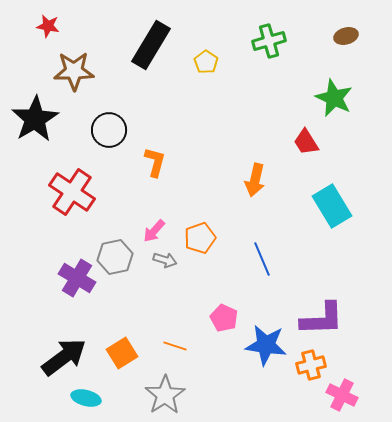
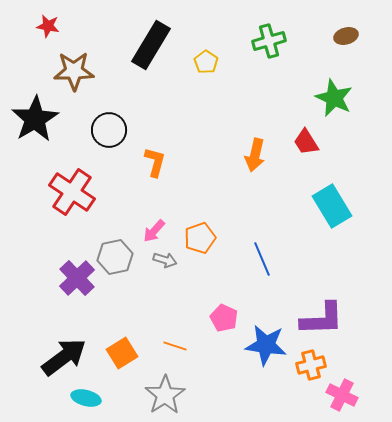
orange arrow: moved 25 px up
purple cross: rotated 15 degrees clockwise
